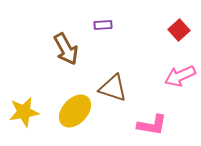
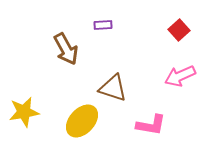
yellow ellipse: moved 7 px right, 10 px down
pink L-shape: moved 1 px left
